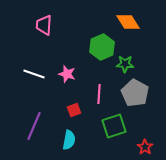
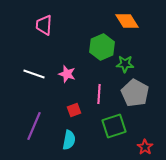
orange diamond: moved 1 px left, 1 px up
